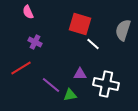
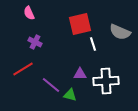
pink semicircle: moved 1 px right, 1 px down
red square: rotated 30 degrees counterclockwise
gray semicircle: moved 3 px left, 2 px down; rotated 85 degrees counterclockwise
white line: rotated 32 degrees clockwise
red line: moved 2 px right, 1 px down
white cross: moved 3 px up; rotated 15 degrees counterclockwise
green triangle: rotated 24 degrees clockwise
